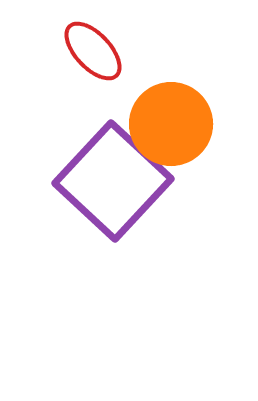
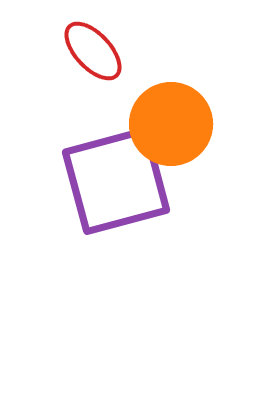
purple square: moved 3 px right; rotated 32 degrees clockwise
